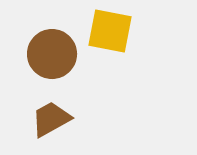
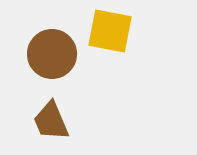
brown trapezoid: moved 2 px down; rotated 84 degrees counterclockwise
